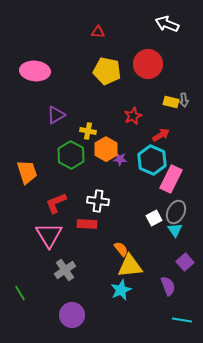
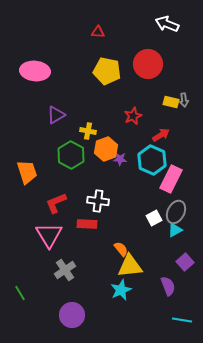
orange hexagon: rotated 10 degrees clockwise
cyan triangle: rotated 35 degrees clockwise
